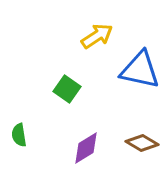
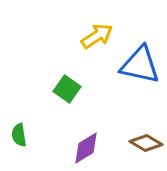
blue triangle: moved 5 px up
brown diamond: moved 4 px right
